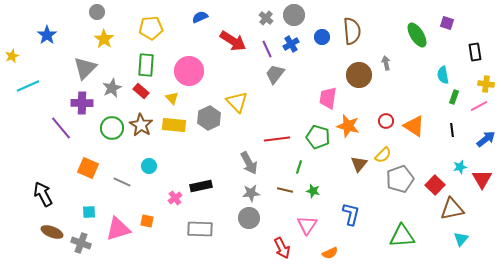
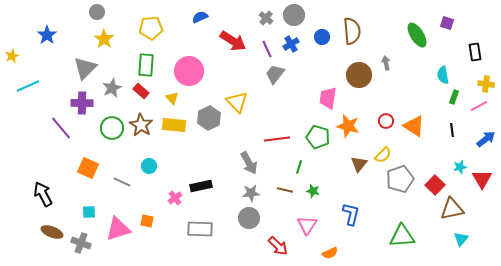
red arrow at (282, 248): moved 4 px left, 2 px up; rotated 20 degrees counterclockwise
